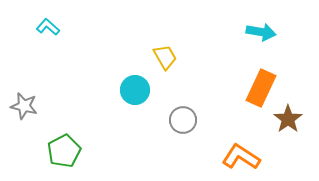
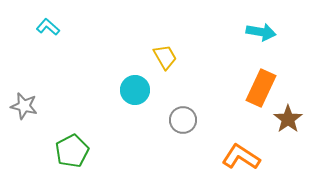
green pentagon: moved 8 px right
